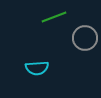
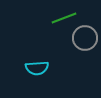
green line: moved 10 px right, 1 px down
